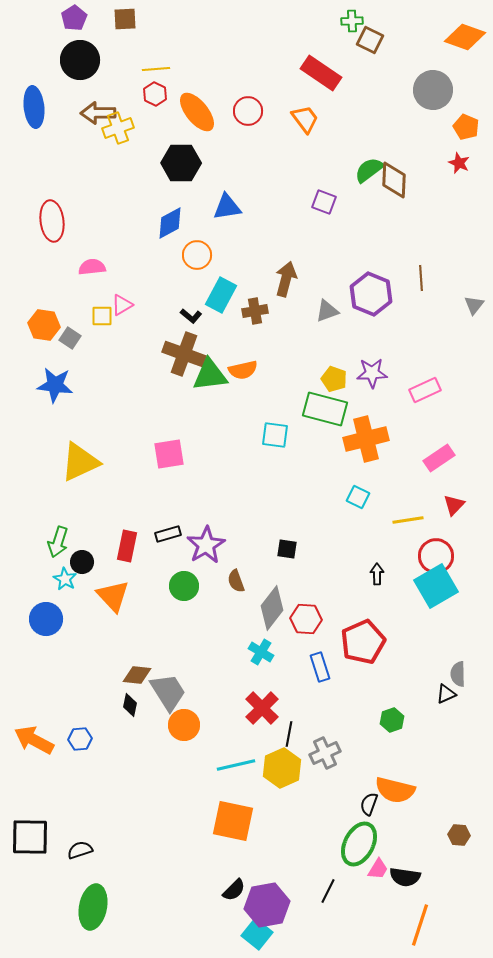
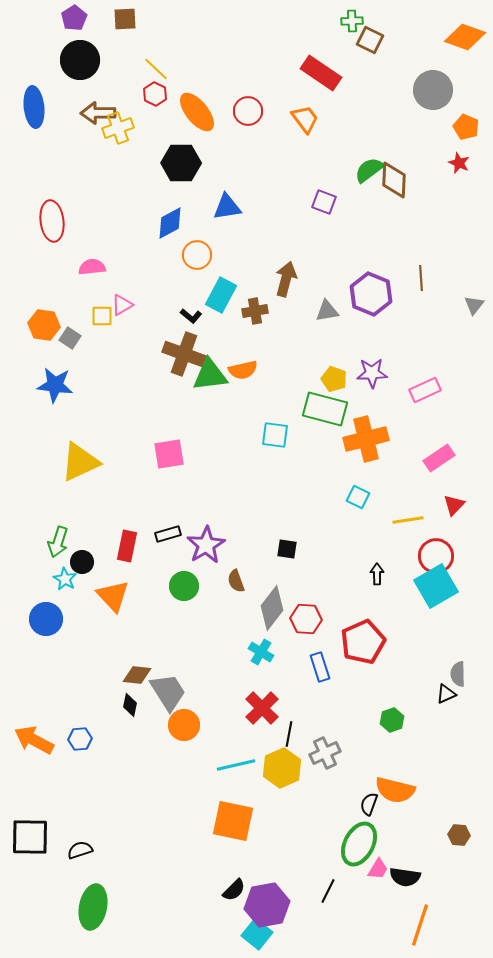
yellow line at (156, 69): rotated 48 degrees clockwise
gray triangle at (327, 311): rotated 10 degrees clockwise
